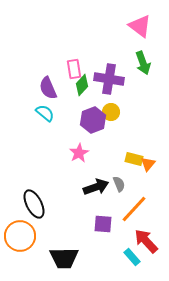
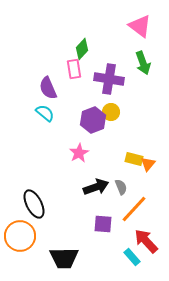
green diamond: moved 36 px up
gray semicircle: moved 2 px right, 3 px down
